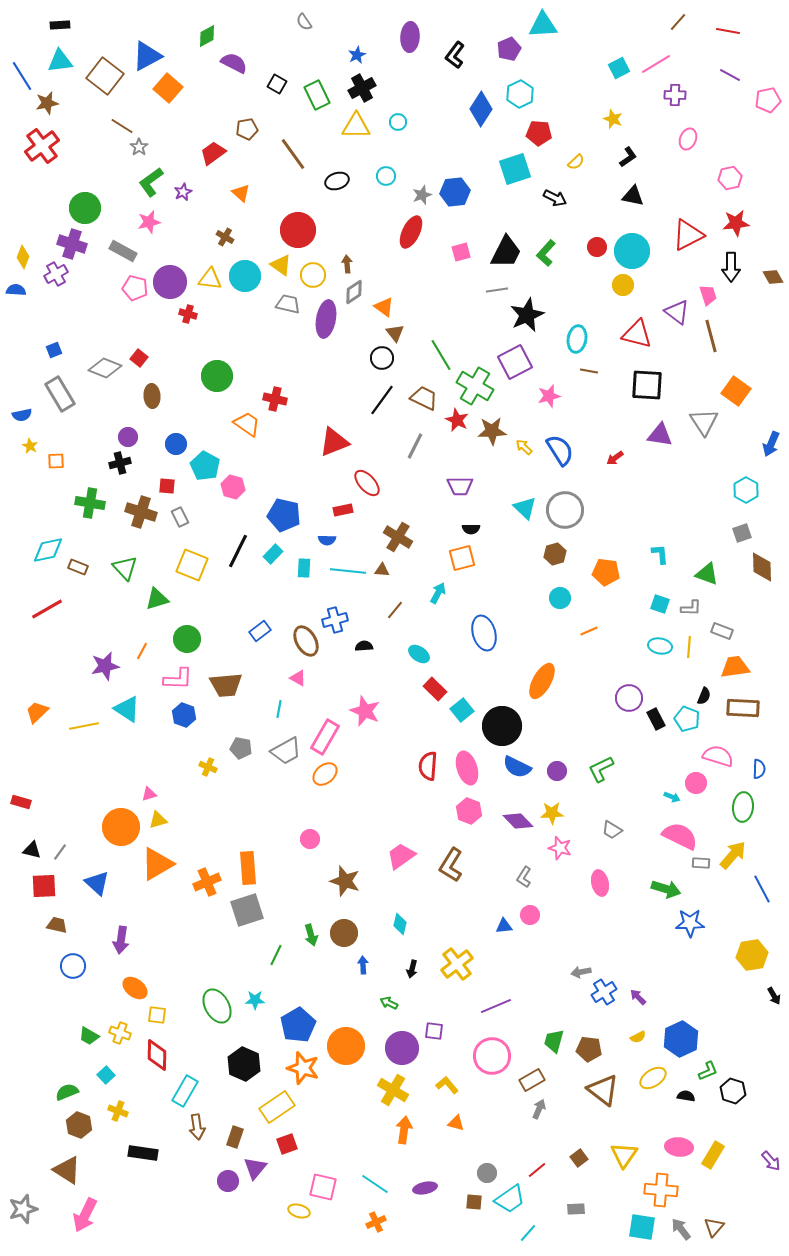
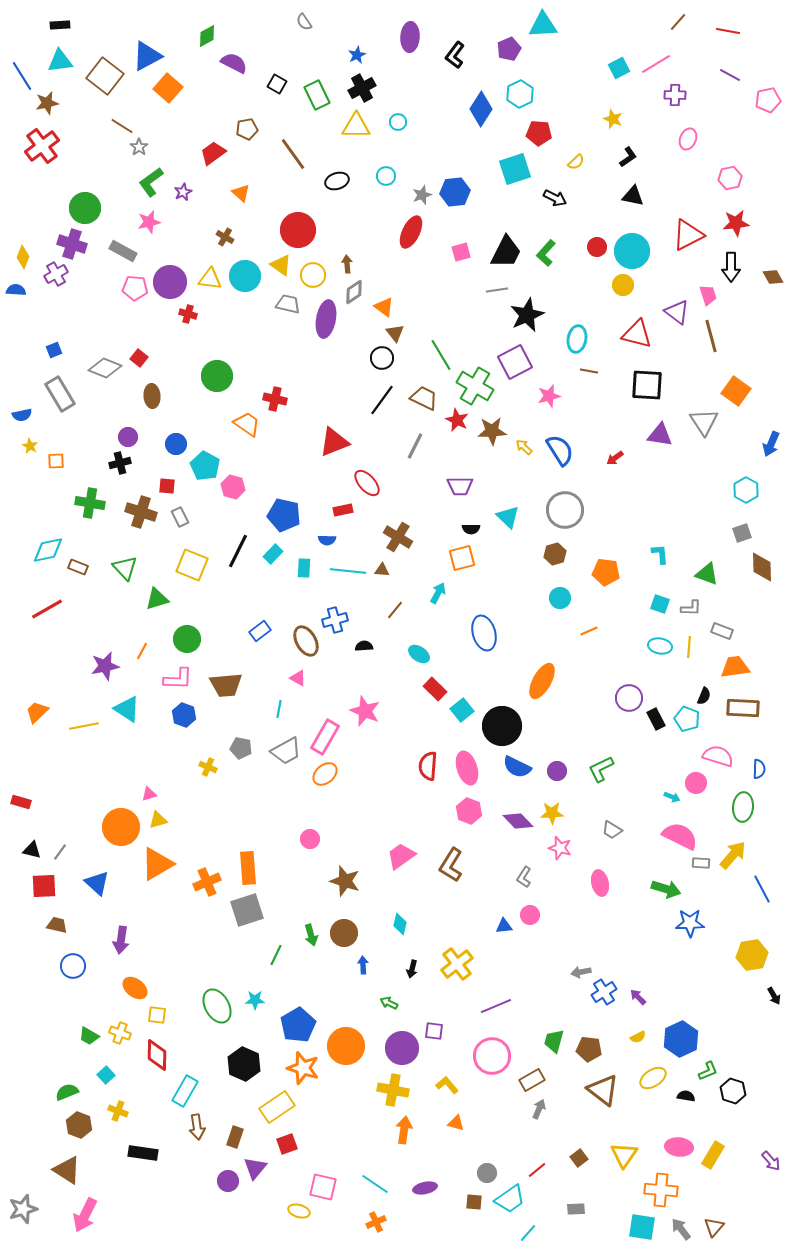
pink pentagon at (135, 288): rotated 10 degrees counterclockwise
cyan triangle at (525, 508): moved 17 px left, 9 px down
yellow cross at (393, 1090): rotated 20 degrees counterclockwise
